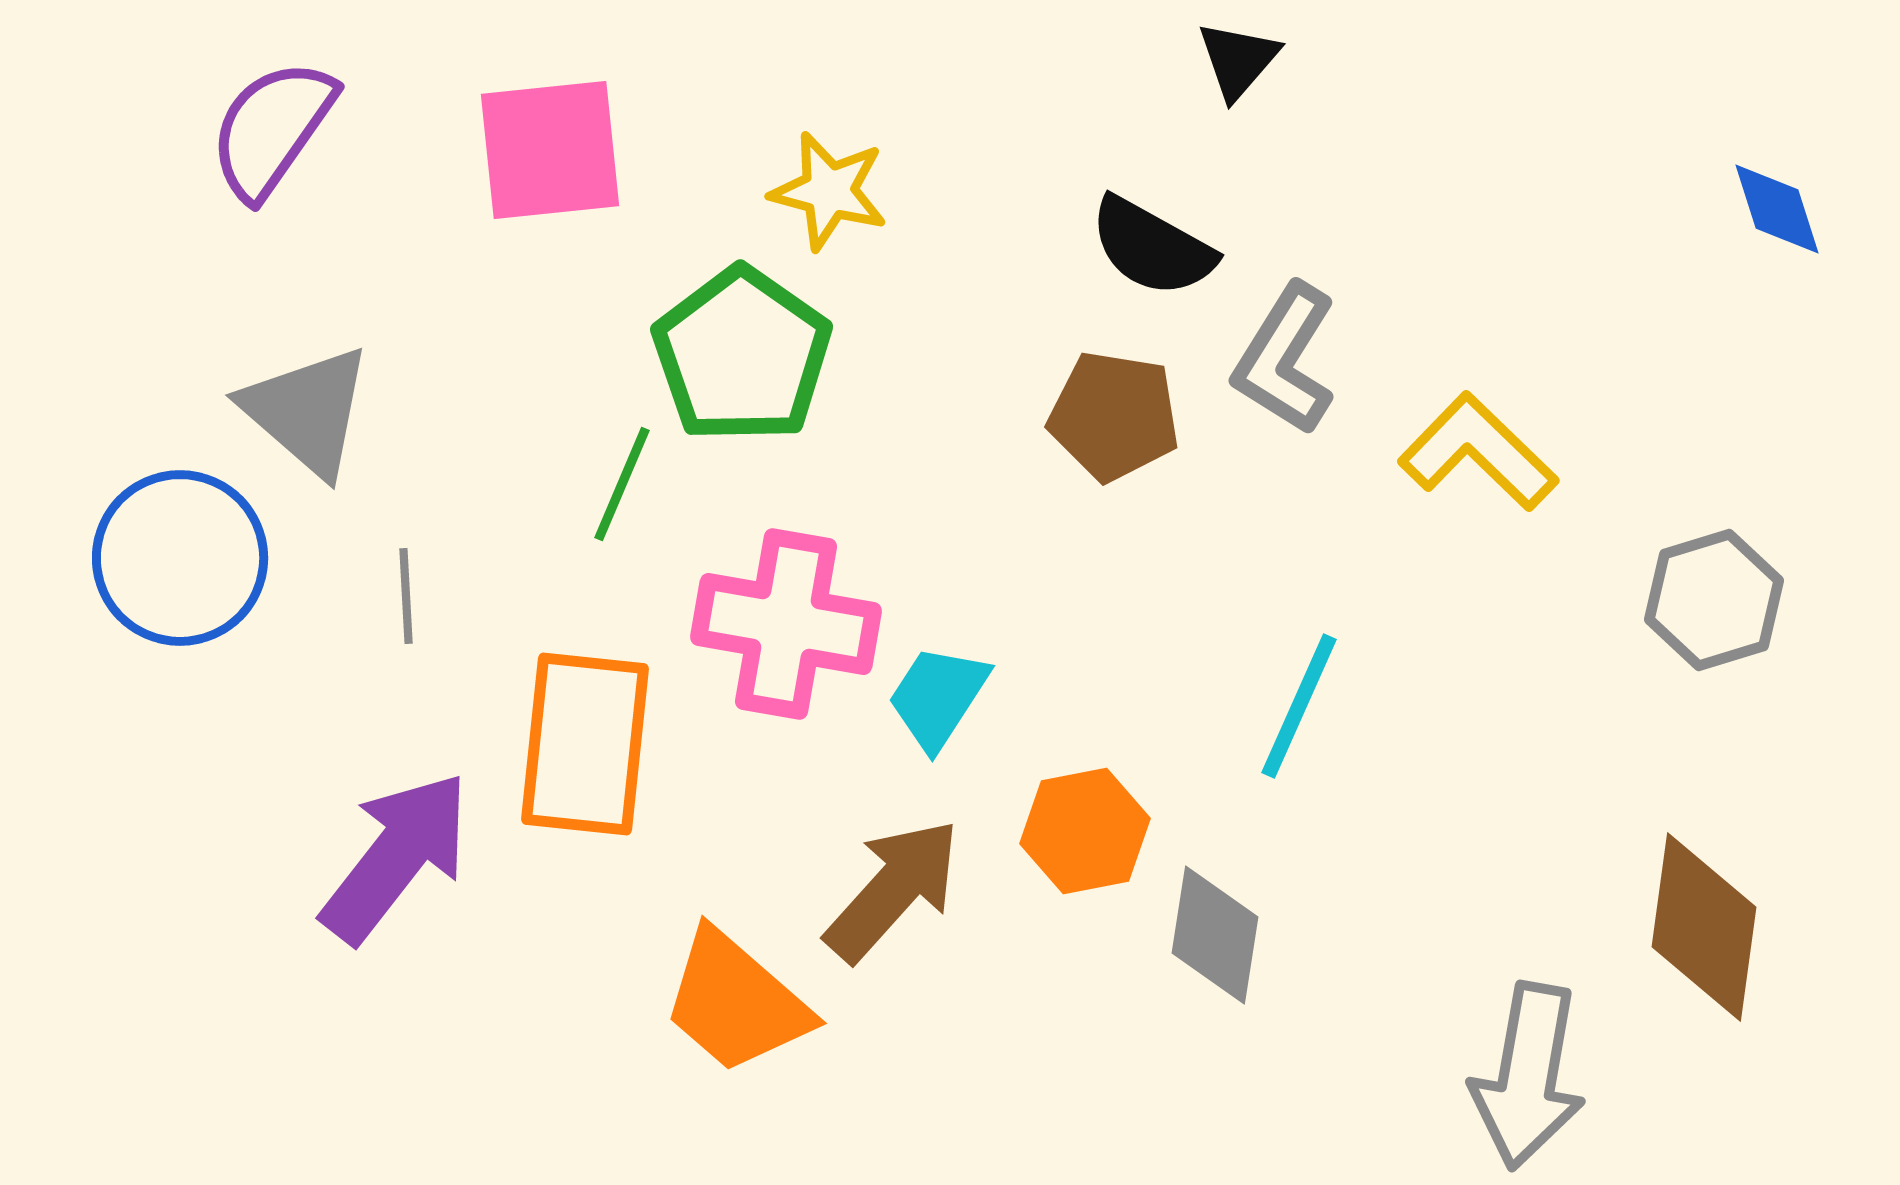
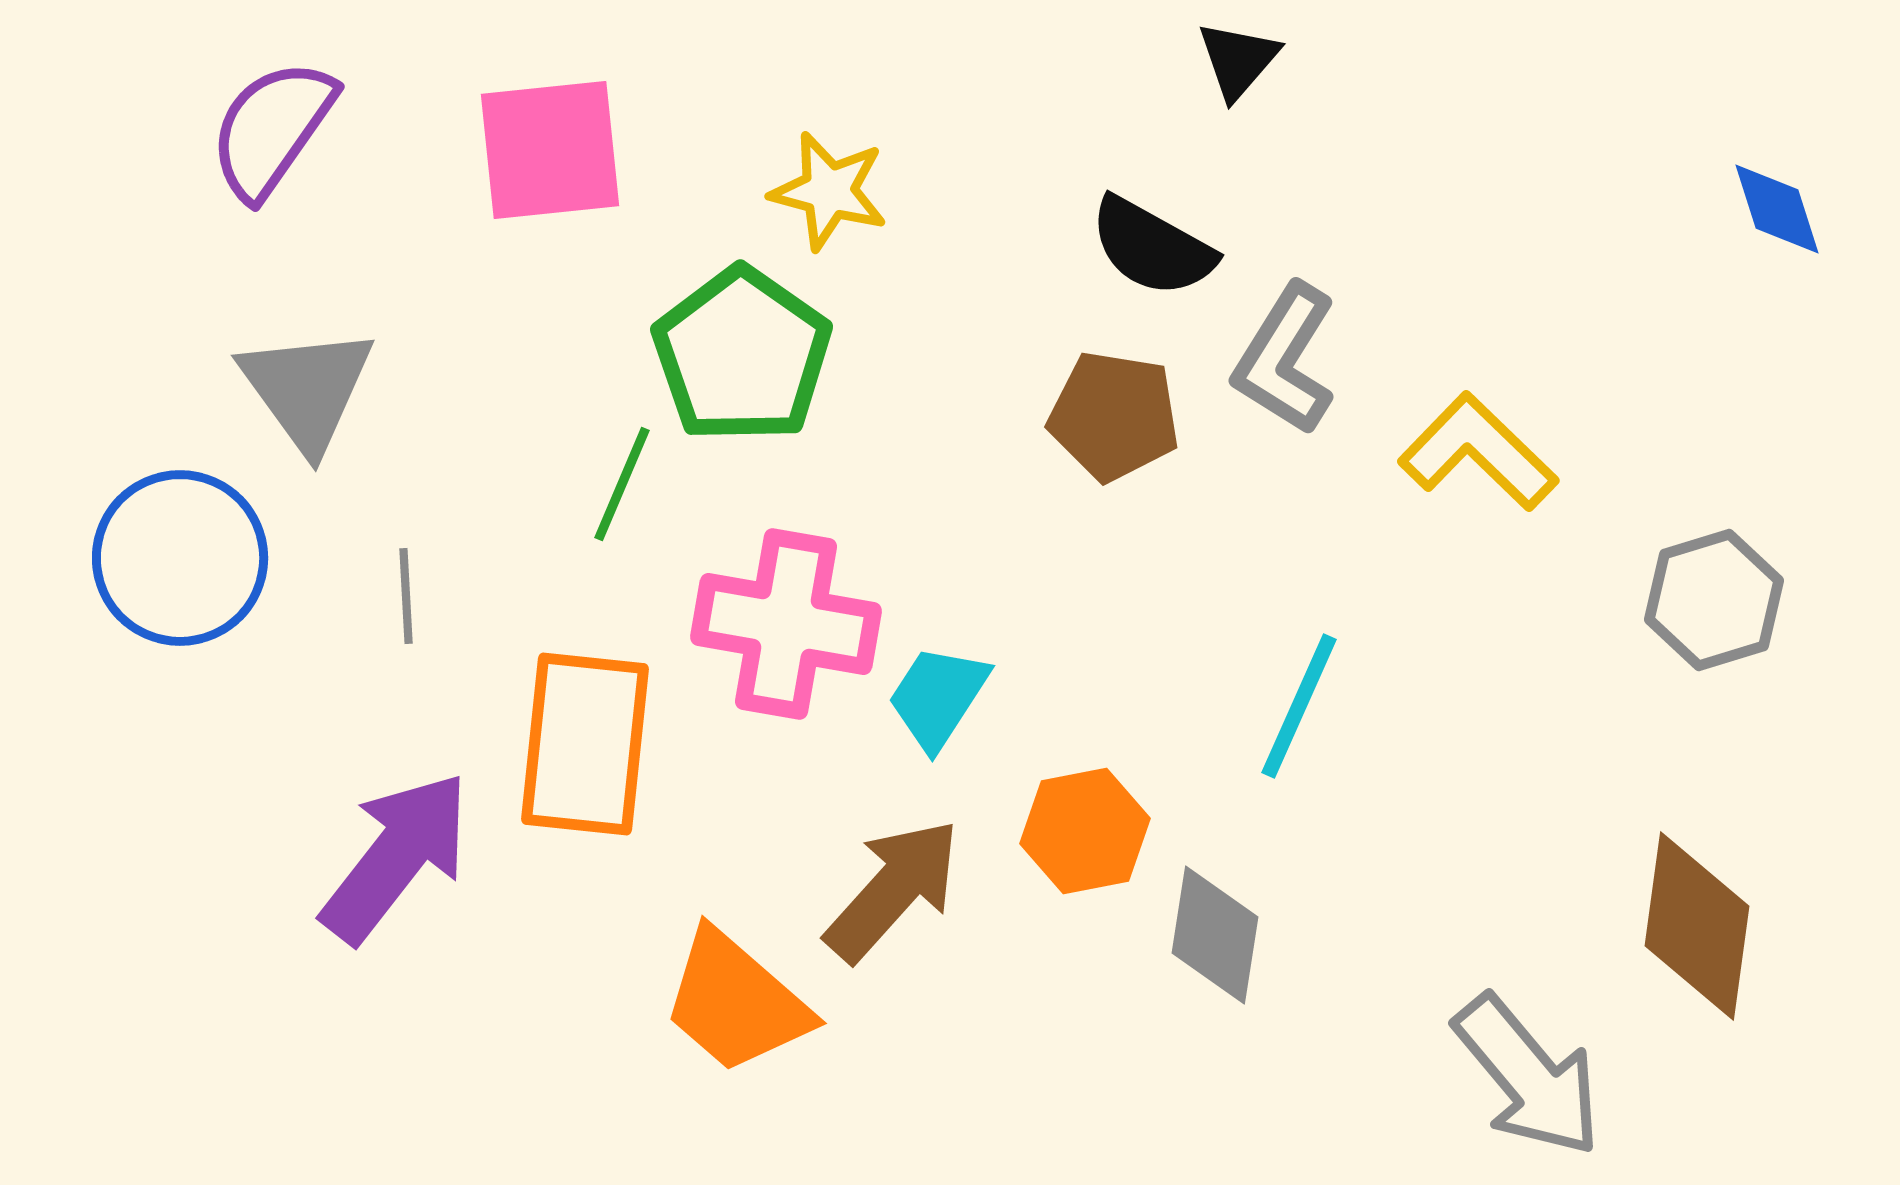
gray triangle: moved 22 px up; rotated 13 degrees clockwise
brown diamond: moved 7 px left, 1 px up
gray arrow: rotated 50 degrees counterclockwise
